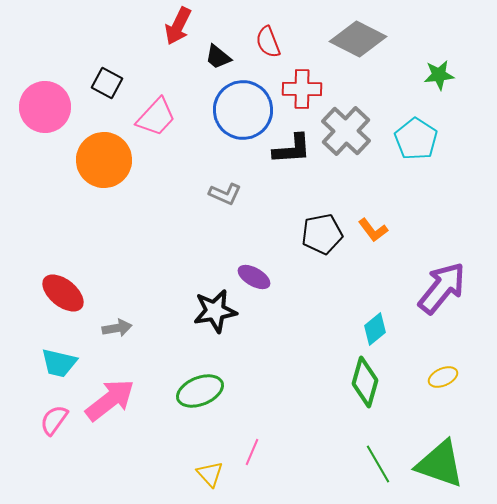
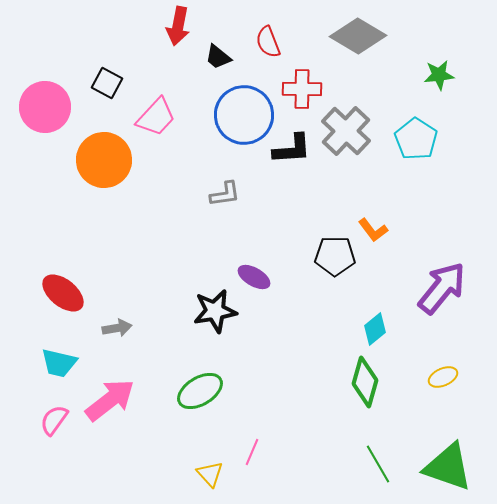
red arrow: rotated 15 degrees counterclockwise
gray diamond: moved 3 px up; rotated 4 degrees clockwise
blue circle: moved 1 px right, 5 px down
gray L-shape: rotated 32 degrees counterclockwise
black pentagon: moved 13 px right, 22 px down; rotated 12 degrees clockwise
green ellipse: rotated 9 degrees counterclockwise
green triangle: moved 8 px right, 3 px down
